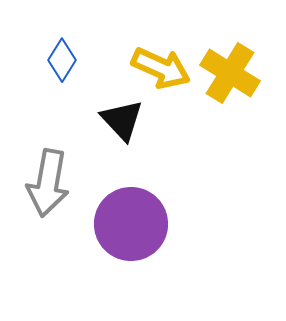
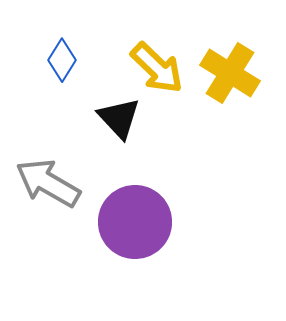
yellow arrow: moved 4 px left; rotated 20 degrees clockwise
black triangle: moved 3 px left, 2 px up
gray arrow: rotated 110 degrees clockwise
purple circle: moved 4 px right, 2 px up
